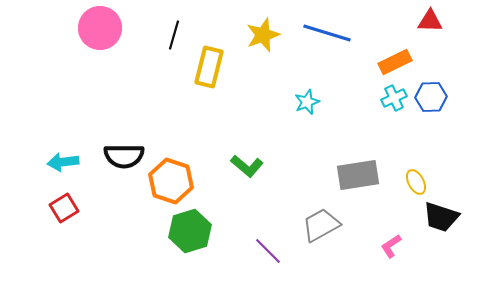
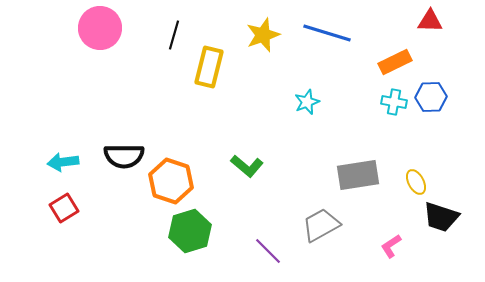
cyan cross: moved 4 px down; rotated 35 degrees clockwise
